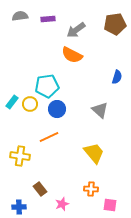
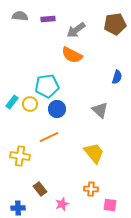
gray semicircle: rotated 14 degrees clockwise
blue cross: moved 1 px left, 1 px down
